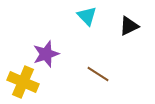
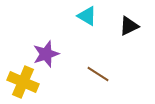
cyan triangle: rotated 15 degrees counterclockwise
